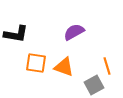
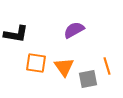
purple semicircle: moved 2 px up
orange triangle: rotated 35 degrees clockwise
gray square: moved 6 px left, 6 px up; rotated 18 degrees clockwise
